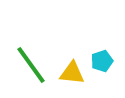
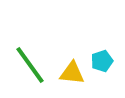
green line: moved 1 px left
